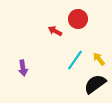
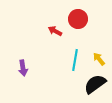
cyan line: rotated 25 degrees counterclockwise
